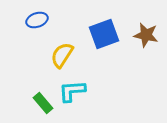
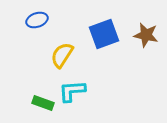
green rectangle: rotated 30 degrees counterclockwise
